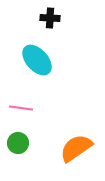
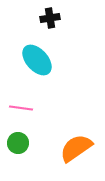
black cross: rotated 12 degrees counterclockwise
